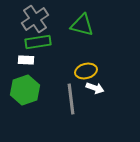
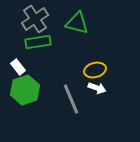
green triangle: moved 5 px left, 2 px up
white rectangle: moved 8 px left, 7 px down; rotated 49 degrees clockwise
yellow ellipse: moved 9 px right, 1 px up
white arrow: moved 2 px right
gray line: rotated 16 degrees counterclockwise
